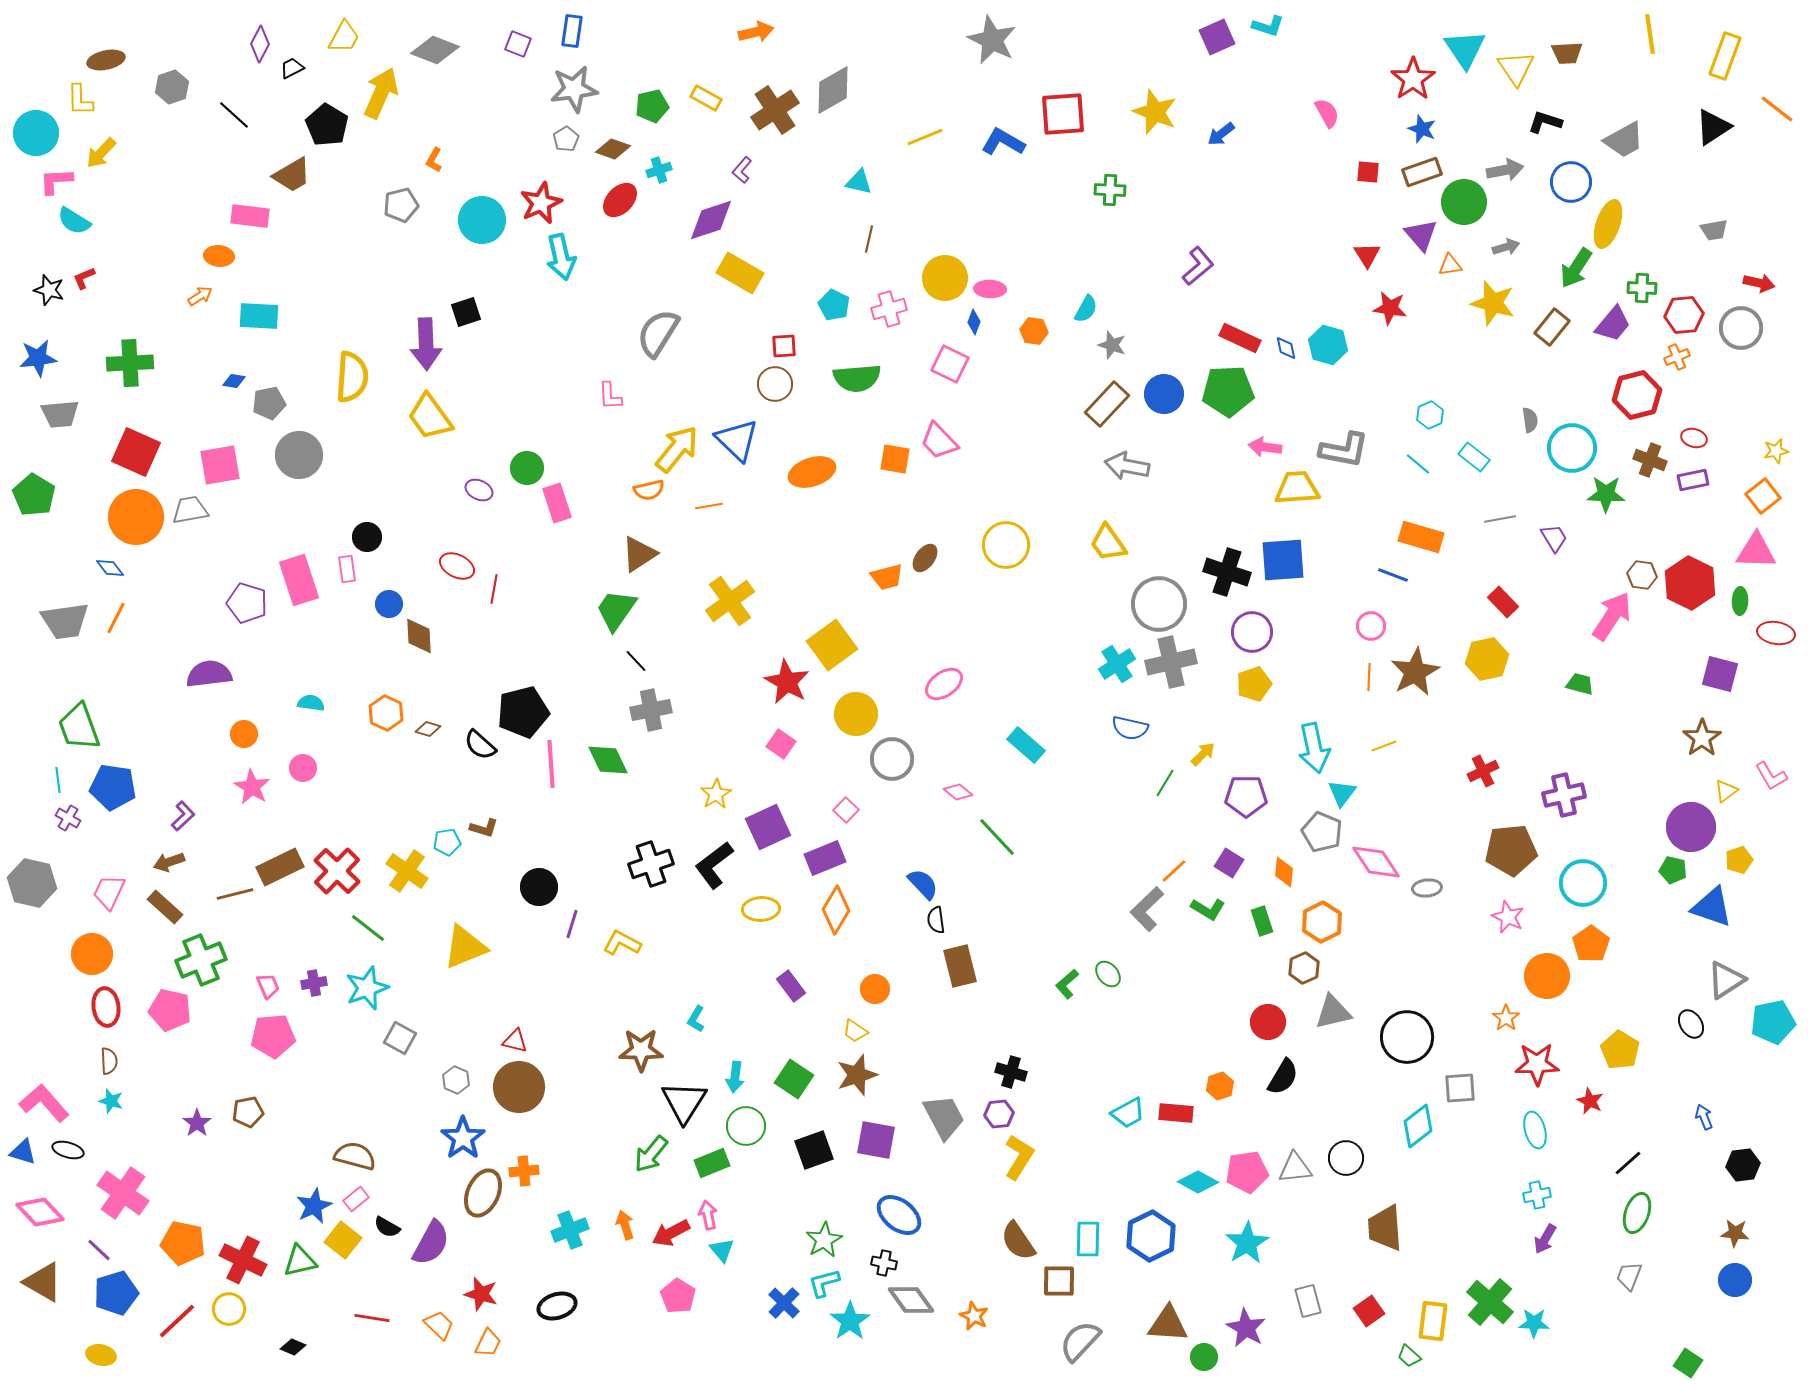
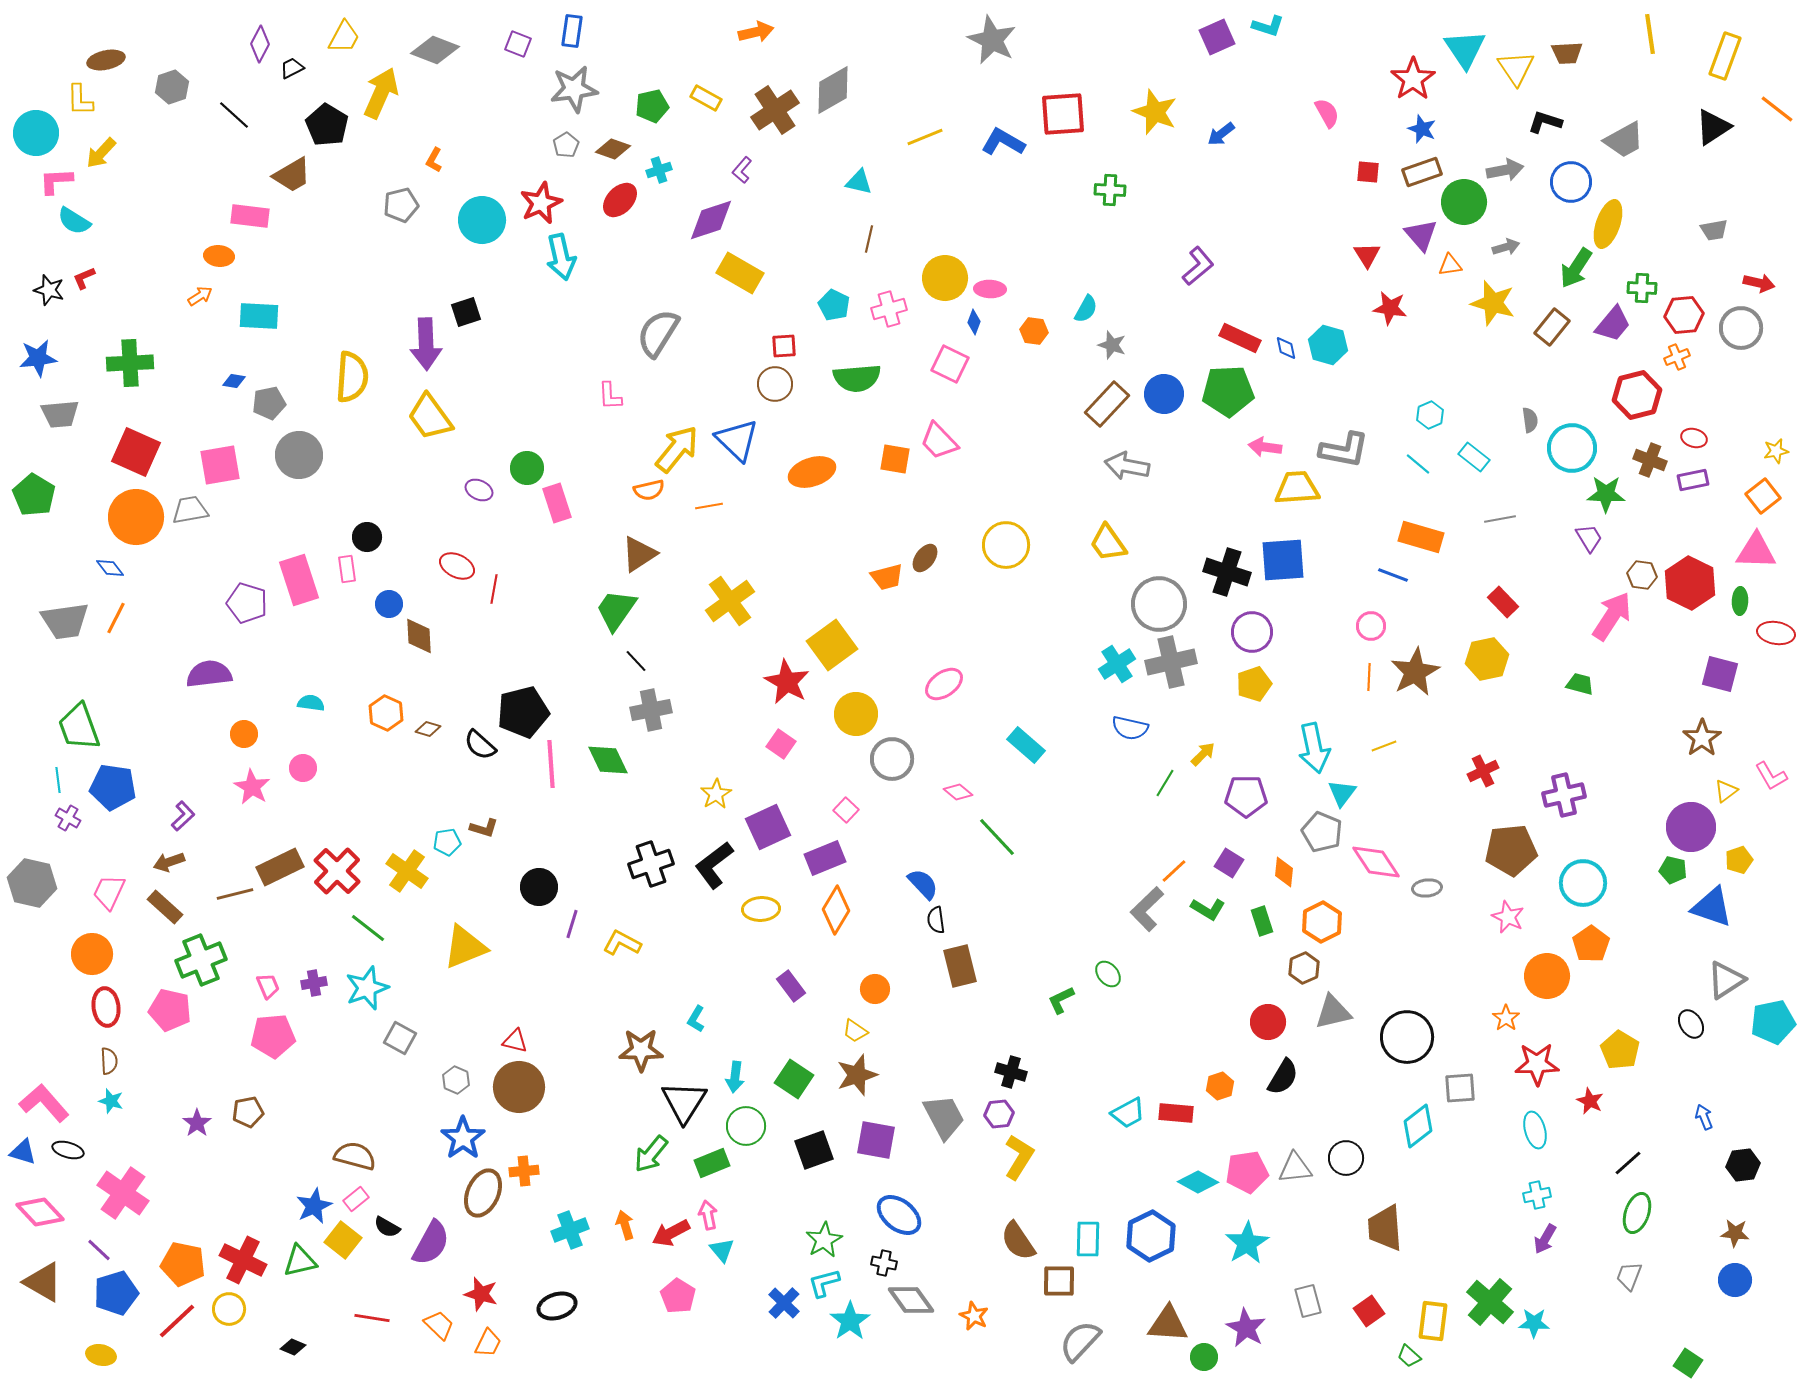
gray pentagon at (566, 139): moved 6 px down
purple trapezoid at (1554, 538): moved 35 px right
green L-shape at (1067, 984): moved 6 px left, 16 px down; rotated 16 degrees clockwise
orange pentagon at (183, 1243): moved 21 px down
